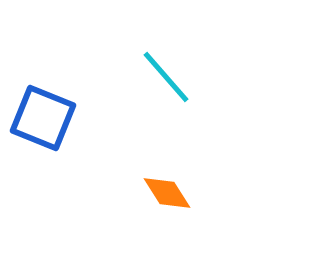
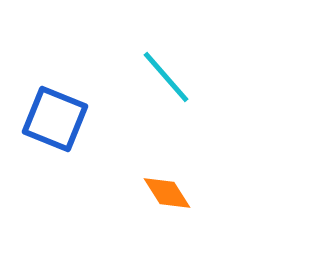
blue square: moved 12 px right, 1 px down
